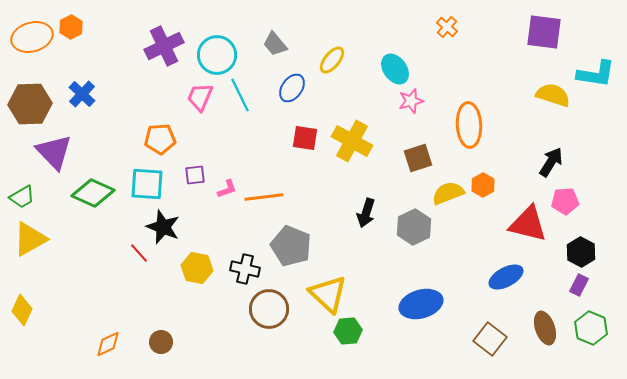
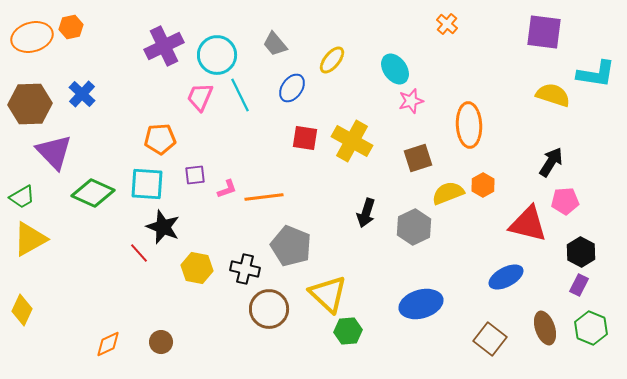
orange hexagon at (71, 27): rotated 15 degrees clockwise
orange cross at (447, 27): moved 3 px up
